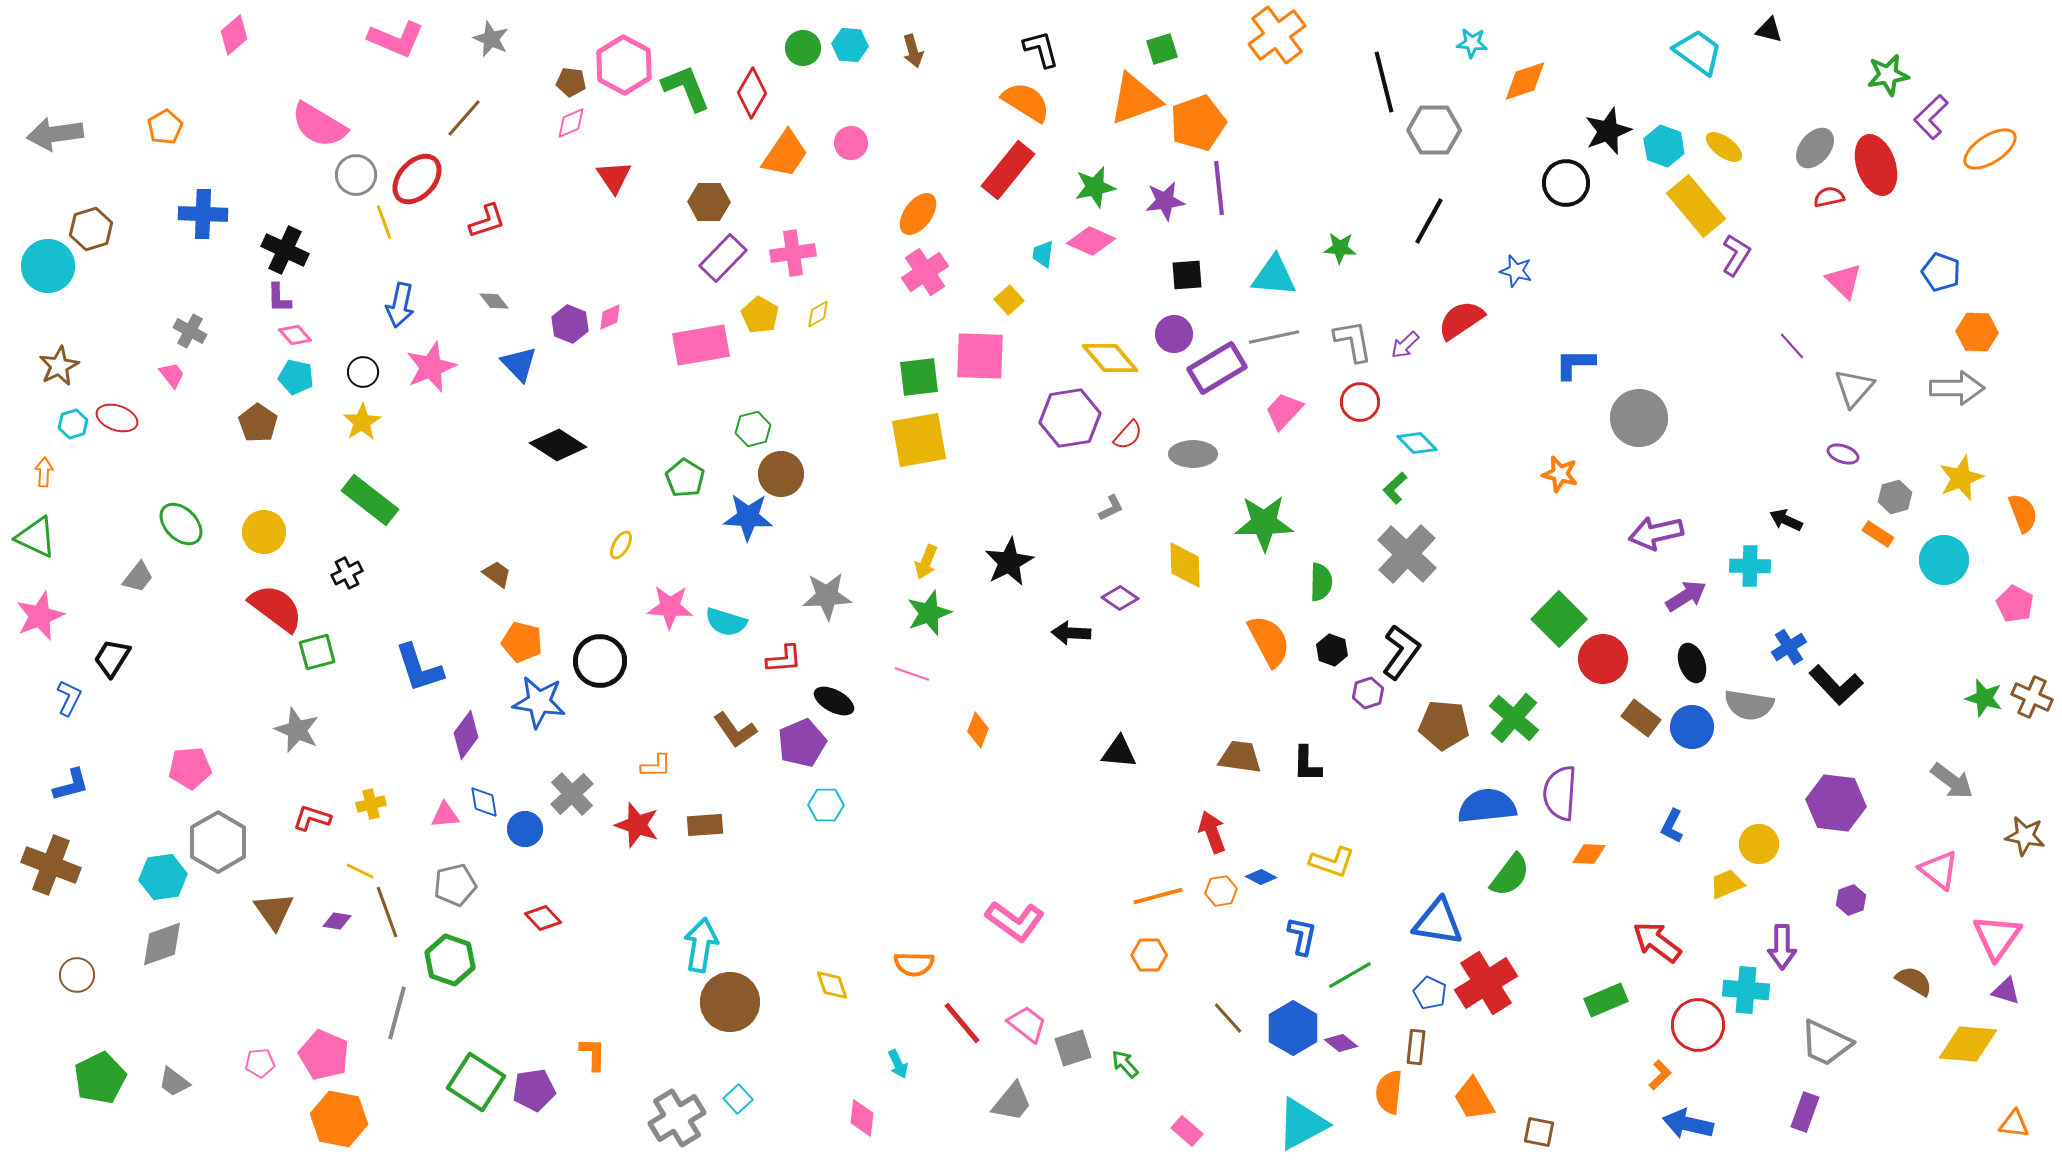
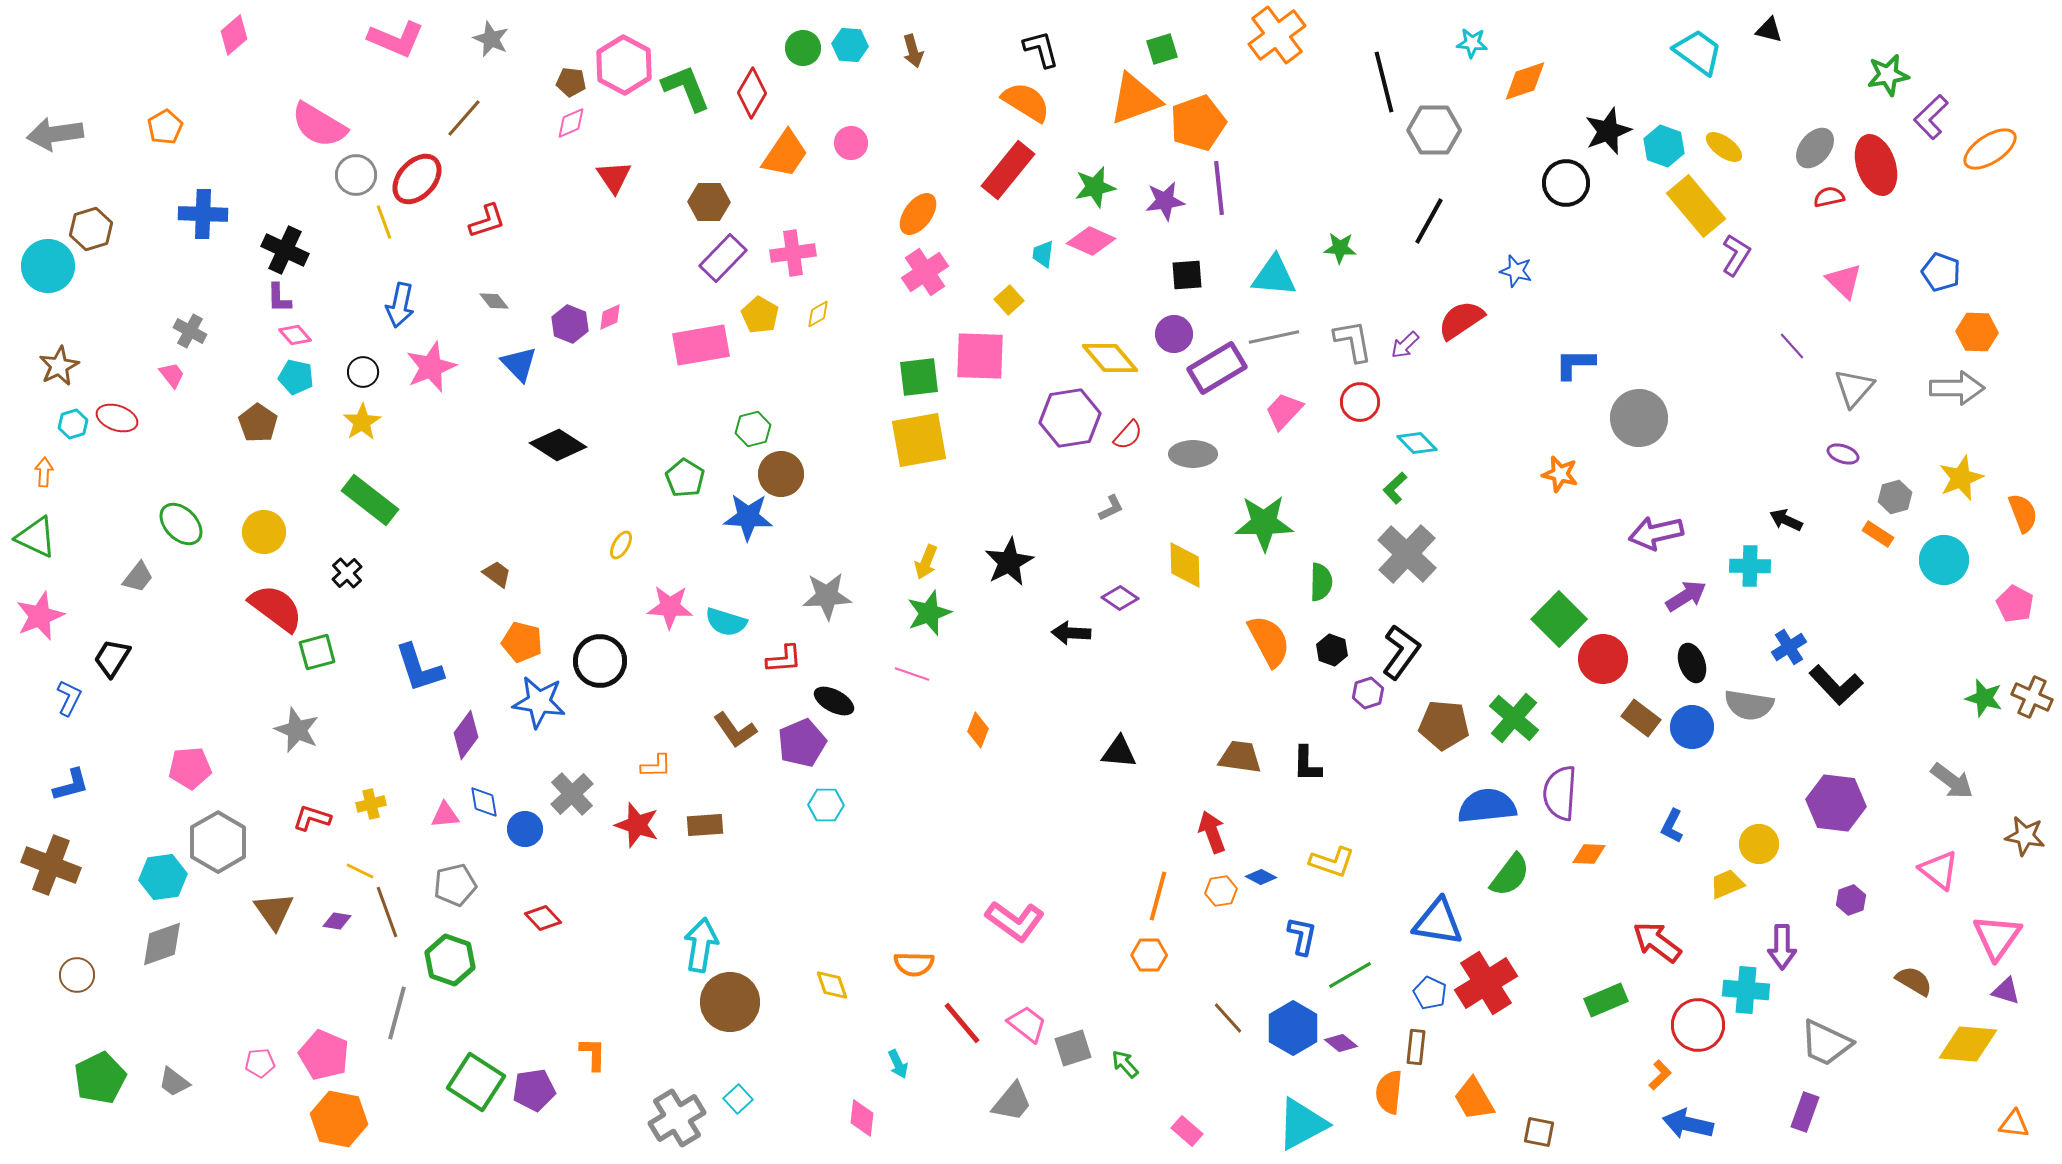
black cross at (347, 573): rotated 16 degrees counterclockwise
orange line at (1158, 896): rotated 60 degrees counterclockwise
